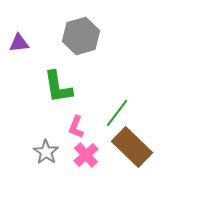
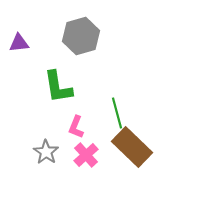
green line: rotated 52 degrees counterclockwise
